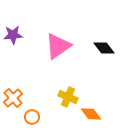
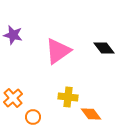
purple star: rotated 18 degrees clockwise
pink triangle: moved 5 px down
yellow cross: rotated 18 degrees counterclockwise
orange circle: moved 1 px right
